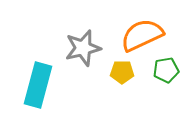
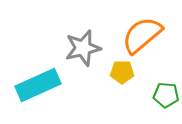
orange semicircle: rotated 15 degrees counterclockwise
green pentagon: moved 25 px down; rotated 15 degrees clockwise
cyan rectangle: rotated 51 degrees clockwise
